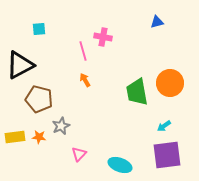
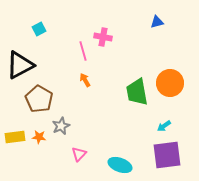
cyan square: rotated 24 degrees counterclockwise
brown pentagon: rotated 16 degrees clockwise
